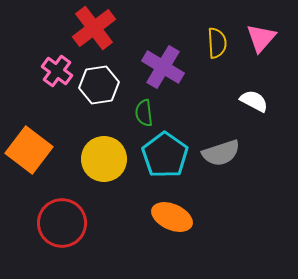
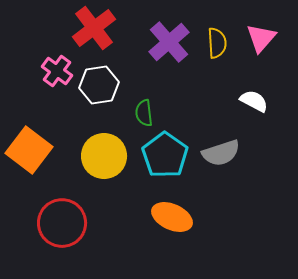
purple cross: moved 6 px right, 25 px up; rotated 18 degrees clockwise
yellow circle: moved 3 px up
